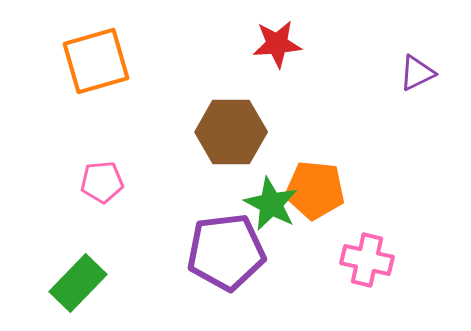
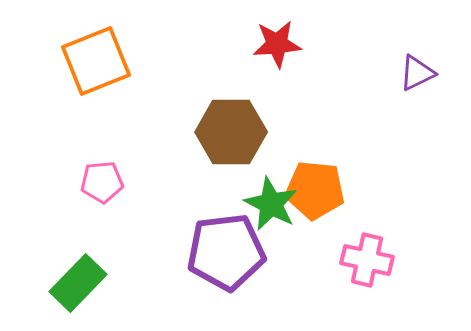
orange square: rotated 6 degrees counterclockwise
